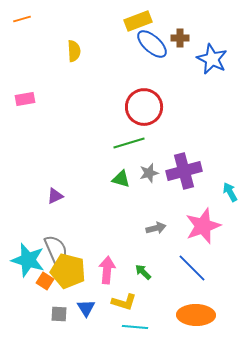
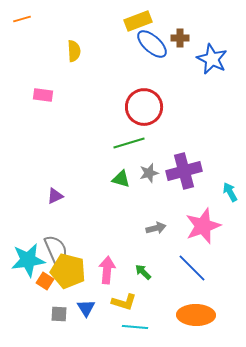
pink rectangle: moved 18 px right, 4 px up; rotated 18 degrees clockwise
cyan star: rotated 24 degrees counterclockwise
